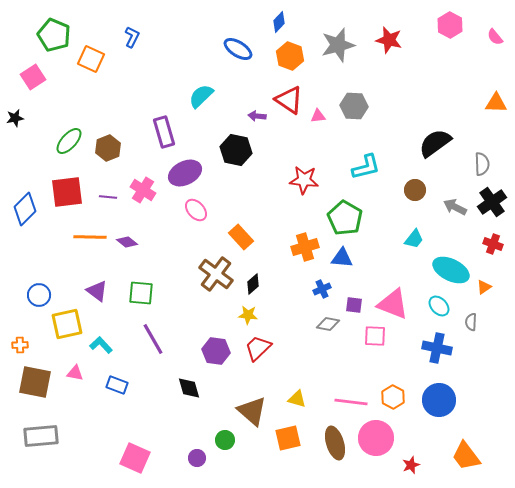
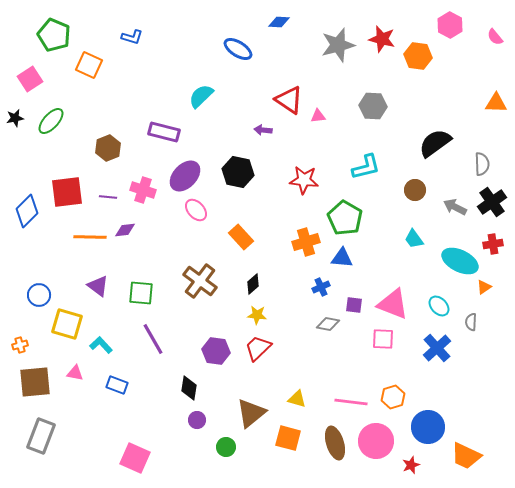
blue diamond at (279, 22): rotated 50 degrees clockwise
blue L-shape at (132, 37): rotated 80 degrees clockwise
red star at (389, 40): moved 7 px left, 1 px up
orange hexagon at (290, 56): moved 128 px right; rotated 12 degrees counterclockwise
orange square at (91, 59): moved 2 px left, 6 px down
pink square at (33, 77): moved 3 px left, 2 px down
gray hexagon at (354, 106): moved 19 px right
purple arrow at (257, 116): moved 6 px right, 14 px down
purple rectangle at (164, 132): rotated 60 degrees counterclockwise
green ellipse at (69, 141): moved 18 px left, 20 px up
black hexagon at (236, 150): moved 2 px right, 22 px down
purple ellipse at (185, 173): moved 3 px down; rotated 20 degrees counterclockwise
pink cross at (143, 190): rotated 15 degrees counterclockwise
blue diamond at (25, 209): moved 2 px right, 2 px down
cyan trapezoid at (414, 239): rotated 105 degrees clockwise
purple diamond at (127, 242): moved 2 px left, 12 px up; rotated 45 degrees counterclockwise
red cross at (493, 244): rotated 30 degrees counterclockwise
orange cross at (305, 247): moved 1 px right, 5 px up
cyan ellipse at (451, 270): moved 9 px right, 9 px up
brown cross at (216, 274): moved 16 px left, 7 px down
blue cross at (322, 289): moved 1 px left, 2 px up
purple triangle at (97, 291): moved 1 px right, 5 px up
yellow star at (248, 315): moved 9 px right
yellow square at (67, 324): rotated 28 degrees clockwise
pink square at (375, 336): moved 8 px right, 3 px down
orange cross at (20, 345): rotated 14 degrees counterclockwise
blue cross at (437, 348): rotated 36 degrees clockwise
brown square at (35, 382): rotated 16 degrees counterclockwise
black diamond at (189, 388): rotated 25 degrees clockwise
orange hexagon at (393, 397): rotated 15 degrees clockwise
blue circle at (439, 400): moved 11 px left, 27 px down
brown triangle at (252, 411): moved 1 px left, 2 px down; rotated 40 degrees clockwise
gray rectangle at (41, 436): rotated 64 degrees counterclockwise
orange square at (288, 438): rotated 28 degrees clockwise
pink circle at (376, 438): moved 3 px down
green circle at (225, 440): moved 1 px right, 7 px down
orange trapezoid at (466, 456): rotated 28 degrees counterclockwise
purple circle at (197, 458): moved 38 px up
